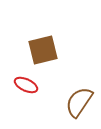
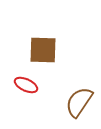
brown square: rotated 16 degrees clockwise
